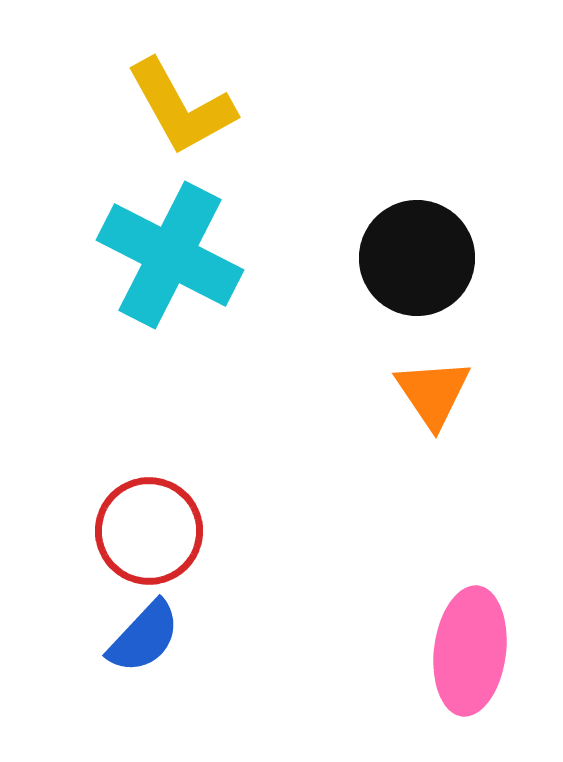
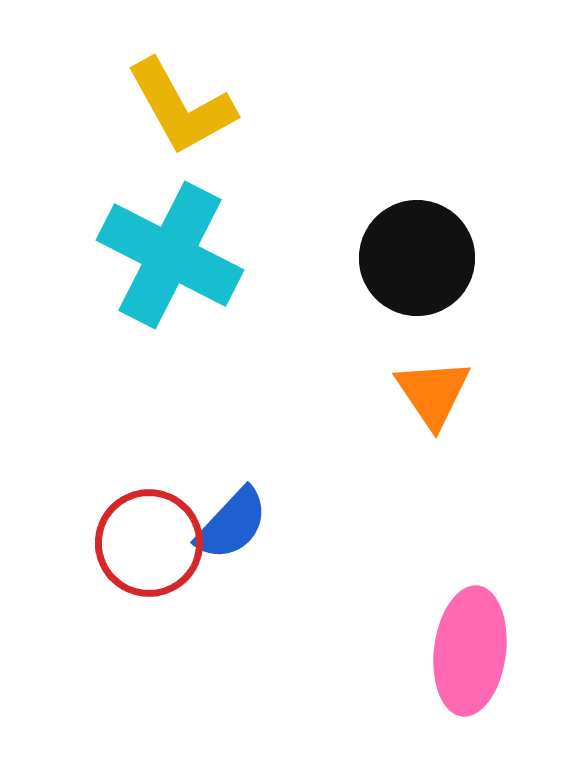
red circle: moved 12 px down
blue semicircle: moved 88 px right, 113 px up
